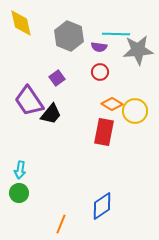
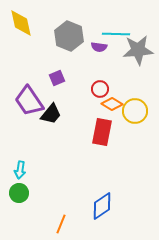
red circle: moved 17 px down
purple square: rotated 14 degrees clockwise
red rectangle: moved 2 px left
